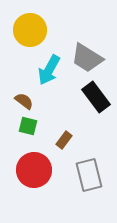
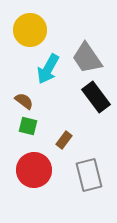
gray trapezoid: rotated 24 degrees clockwise
cyan arrow: moved 1 px left, 1 px up
